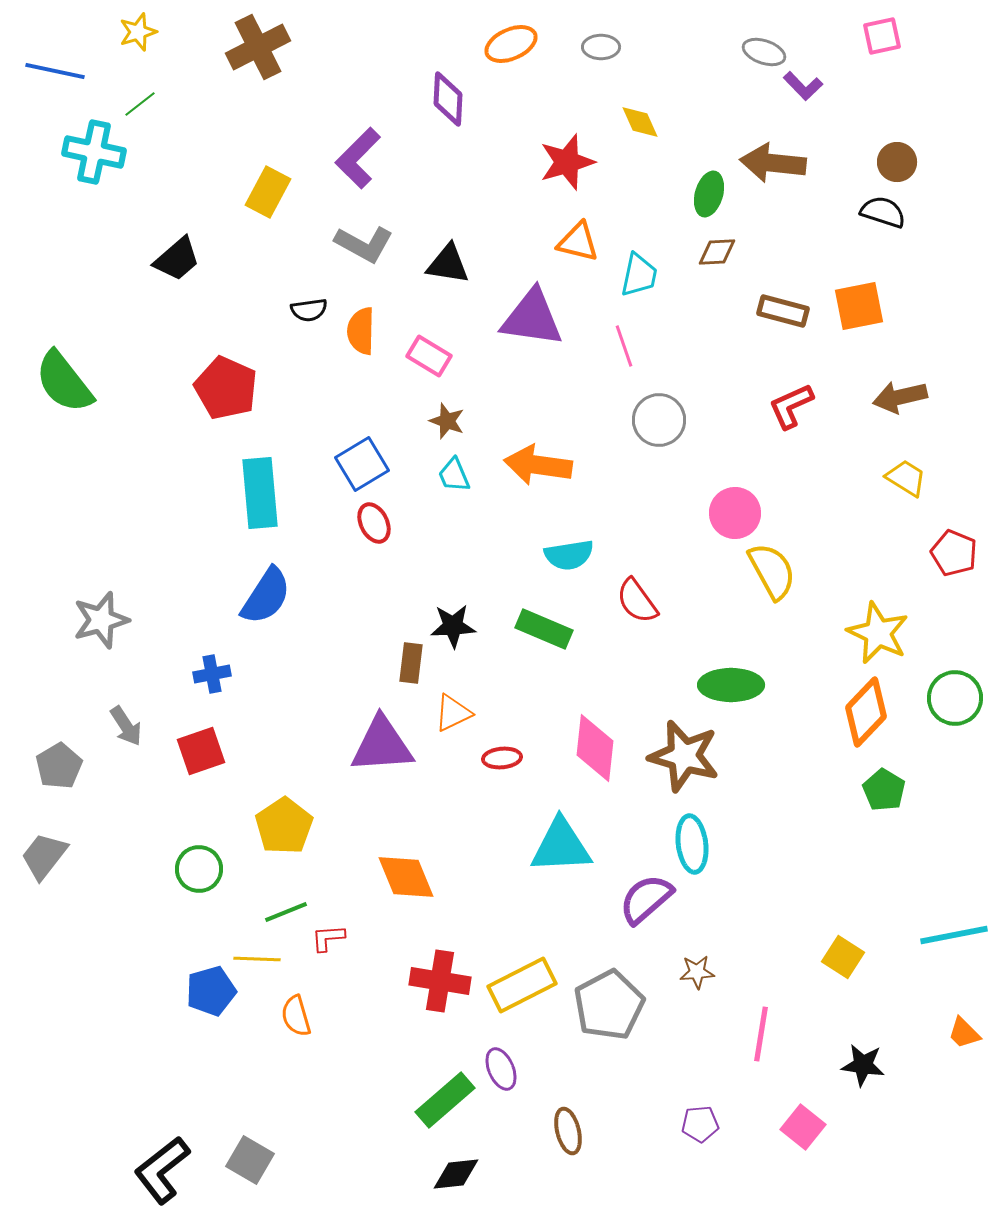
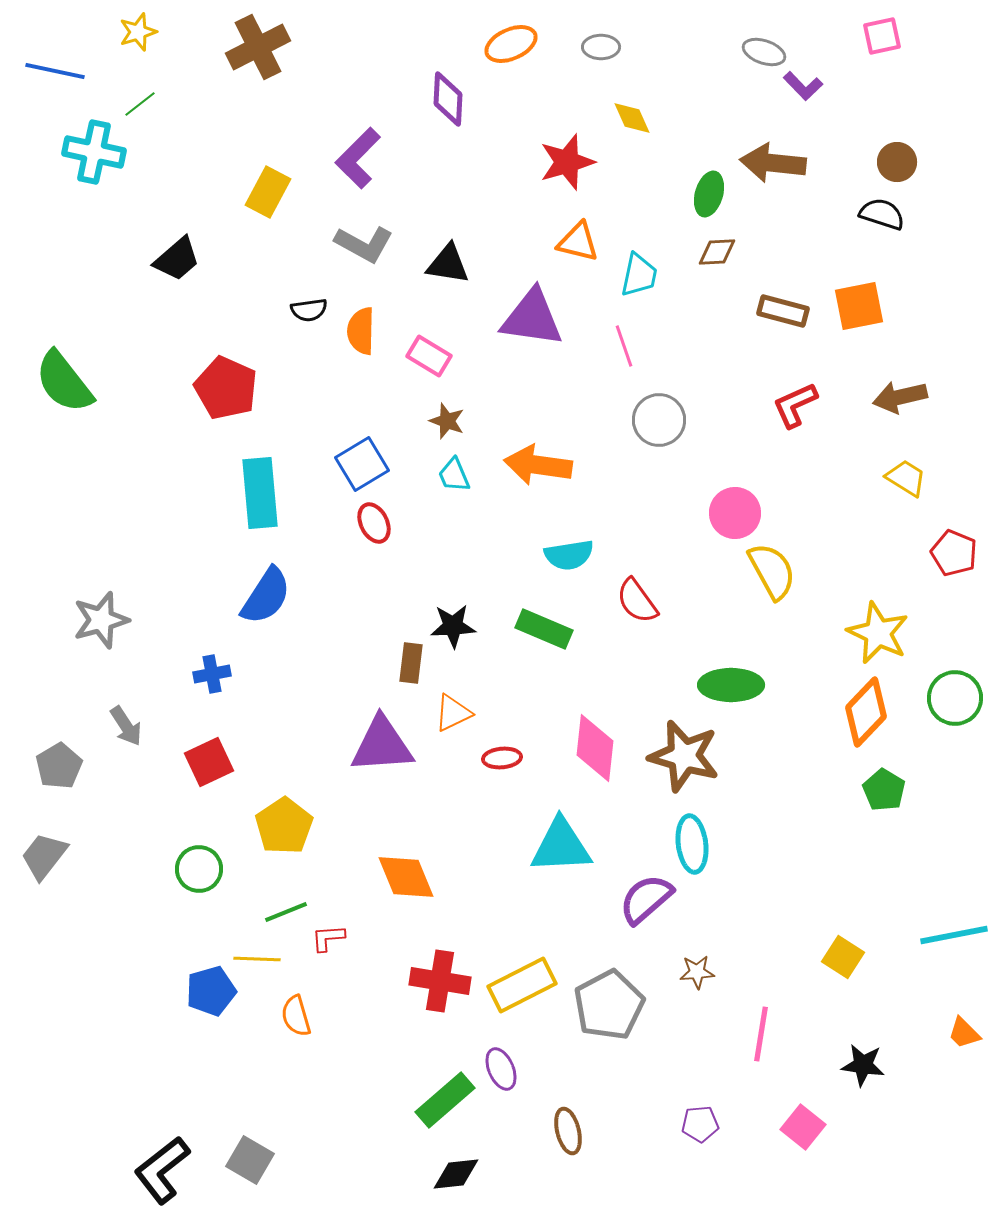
yellow diamond at (640, 122): moved 8 px left, 4 px up
black semicircle at (883, 212): moved 1 px left, 2 px down
red L-shape at (791, 406): moved 4 px right, 1 px up
red square at (201, 751): moved 8 px right, 11 px down; rotated 6 degrees counterclockwise
